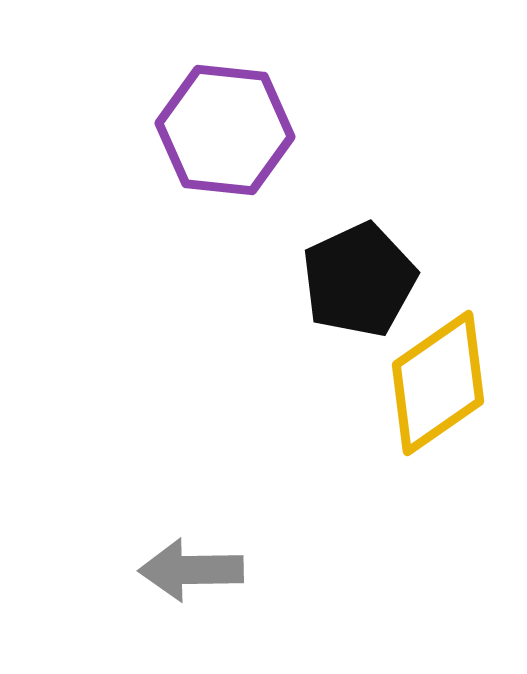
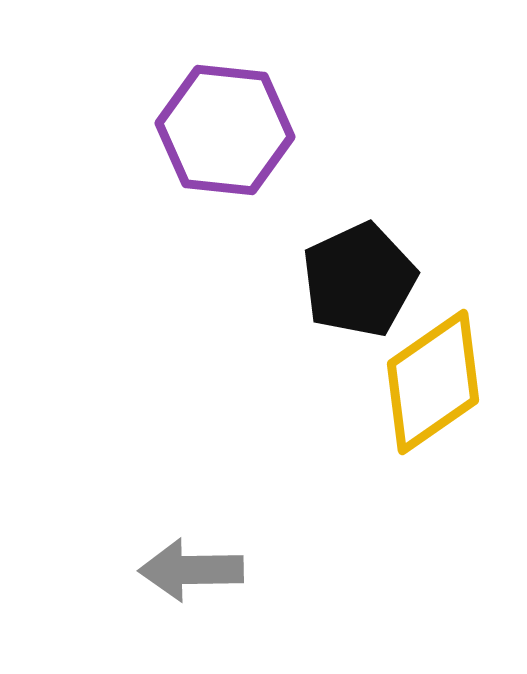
yellow diamond: moved 5 px left, 1 px up
